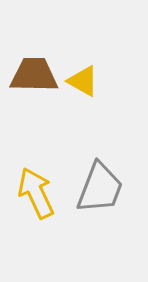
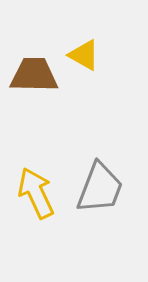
yellow triangle: moved 1 px right, 26 px up
